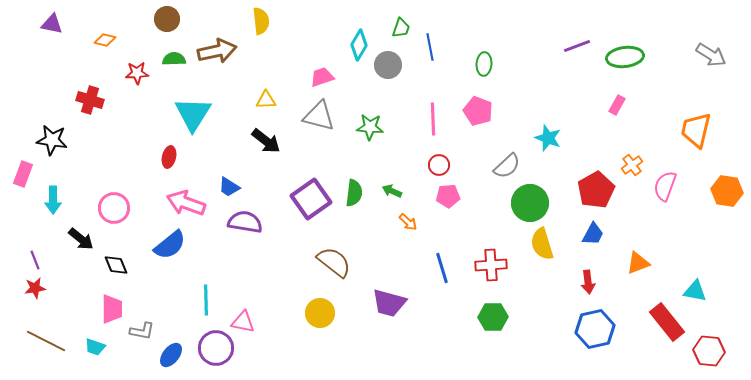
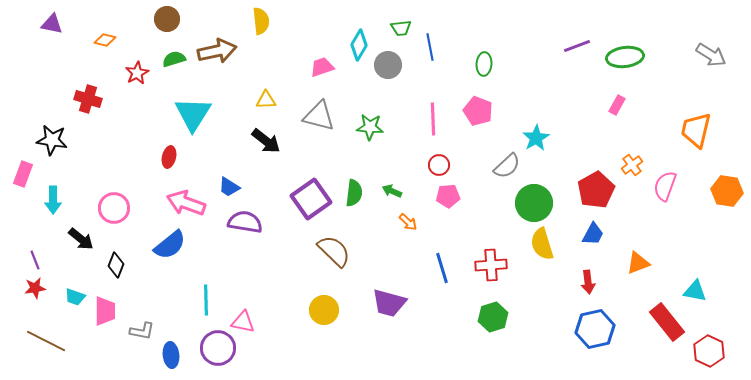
green trapezoid at (401, 28): rotated 65 degrees clockwise
green semicircle at (174, 59): rotated 15 degrees counterclockwise
red star at (137, 73): rotated 25 degrees counterclockwise
pink trapezoid at (322, 77): moved 10 px up
red cross at (90, 100): moved 2 px left, 1 px up
cyan star at (548, 138): moved 12 px left; rotated 20 degrees clockwise
green circle at (530, 203): moved 4 px right
brown semicircle at (334, 262): moved 11 px up; rotated 6 degrees clockwise
black diamond at (116, 265): rotated 45 degrees clockwise
pink trapezoid at (112, 309): moved 7 px left, 2 px down
yellow circle at (320, 313): moved 4 px right, 3 px up
green hexagon at (493, 317): rotated 16 degrees counterclockwise
cyan trapezoid at (95, 347): moved 20 px left, 50 px up
purple circle at (216, 348): moved 2 px right
red hexagon at (709, 351): rotated 20 degrees clockwise
blue ellipse at (171, 355): rotated 45 degrees counterclockwise
